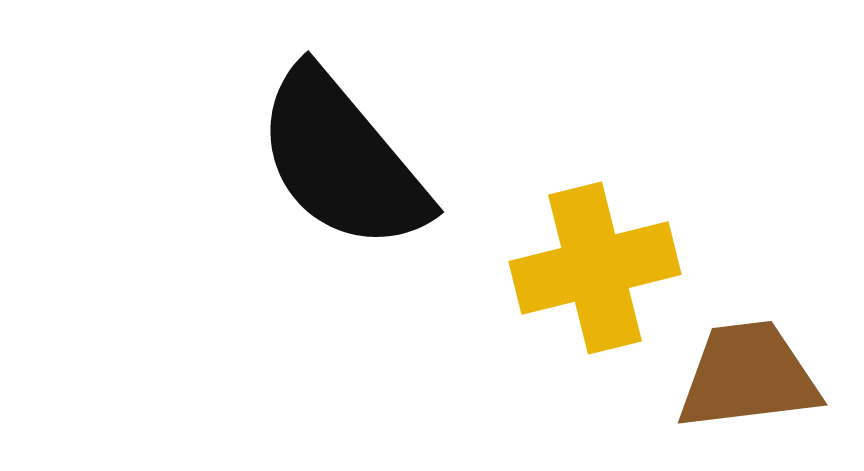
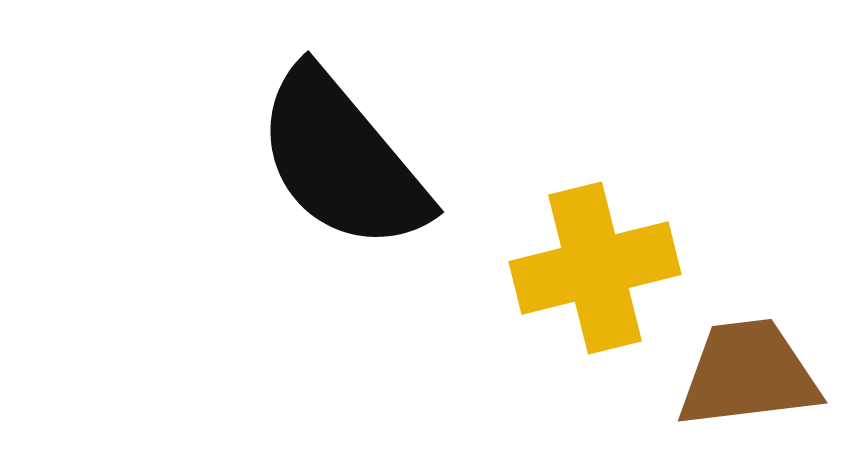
brown trapezoid: moved 2 px up
